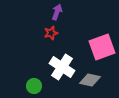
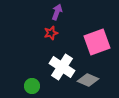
pink square: moved 5 px left, 5 px up
gray diamond: moved 2 px left; rotated 10 degrees clockwise
green circle: moved 2 px left
